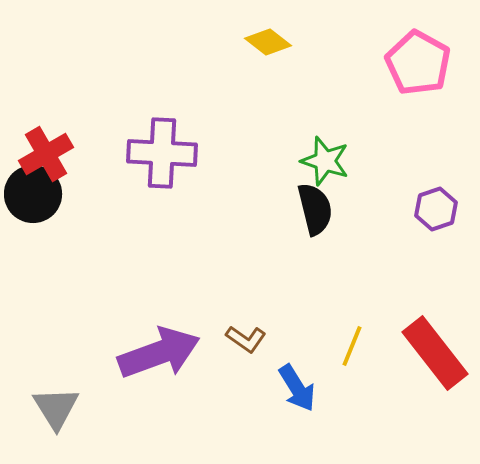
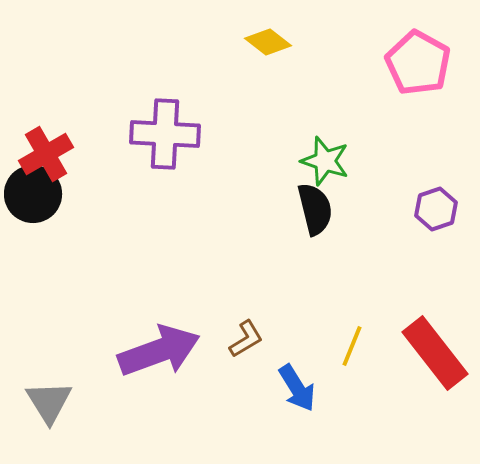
purple cross: moved 3 px right, 19 px up
brown L-shape: rotated 66 degrees counterclockwise
purple arrow: moved 2 px up
gray triangle: moved 7 px left, 6 px up
